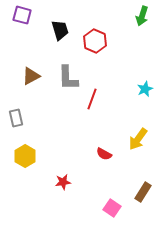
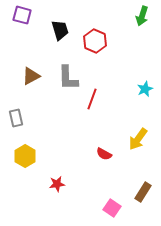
red star: moved 6 px left, 2 px down
